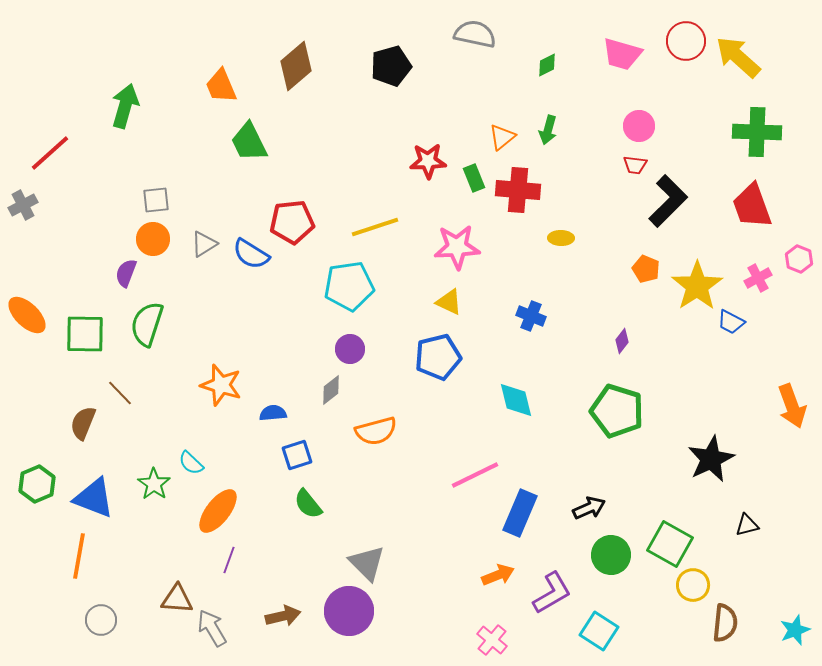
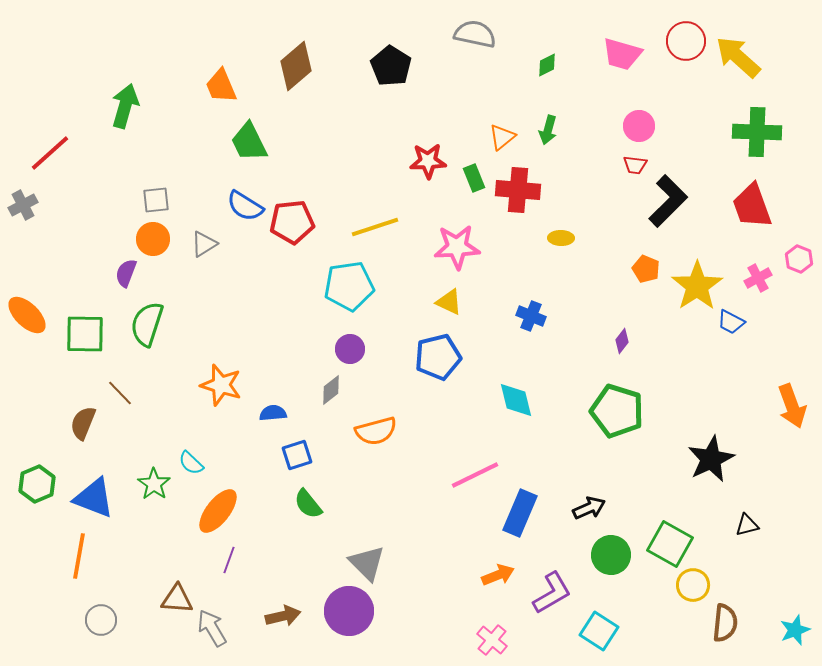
black pentagon at (391, 66): rotated 24 degrees counterclockwise
blue semicircle at (251, 254): moved 6 px left, 48 px up
